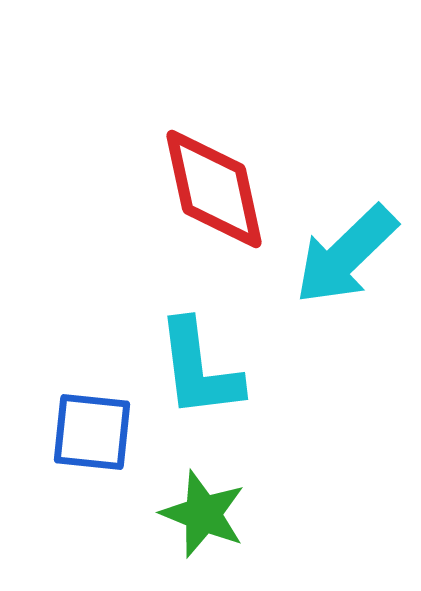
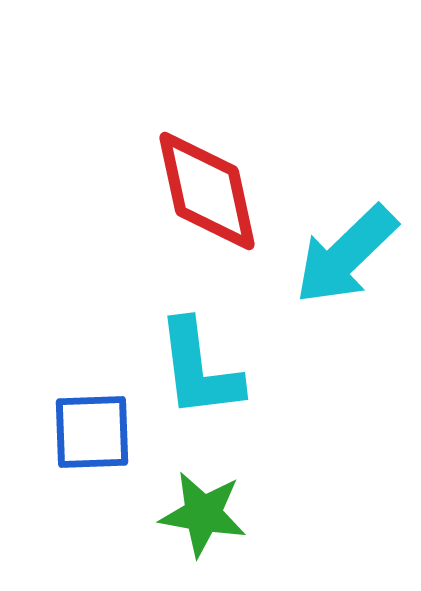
red diamond: moved 7 px left, 2 px down
blue square: rotated 8 degrees counterclockwise
green star: rotated 12 degrees counterclockwise
